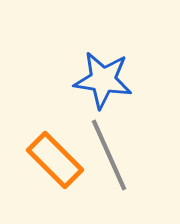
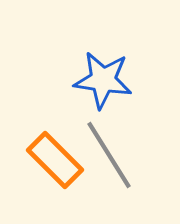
gray line: rotated 8 degrees counterclockwise
